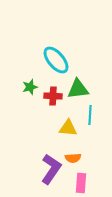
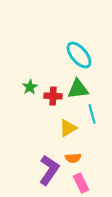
cyan ellipse: moved 23 px right, 5 px up
green star: rotated 14 degrees counterclockwise
cyan line: moved 2 px right, 1 px up; rotated 18 degrees counterclockwise
yellow triangle: rotated 36 degrees counterclockwise
purple L-shape: moved 2 px left, 1 px down
pink rectangle: rotated 30 degrees counterclockwise
